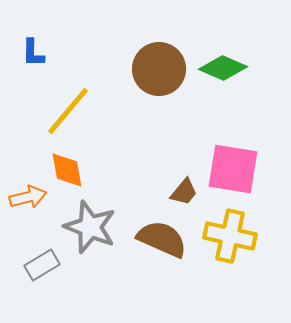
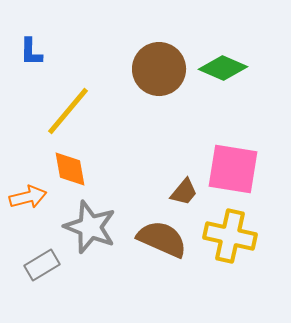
blue L-shape: moved 2 px left, 1 px up
orange diamond: moved 3 px right, 1 px up
